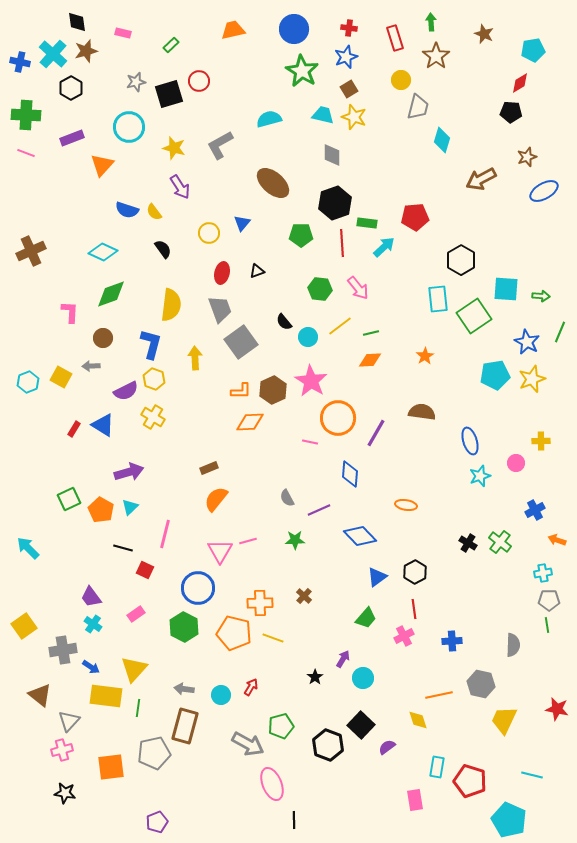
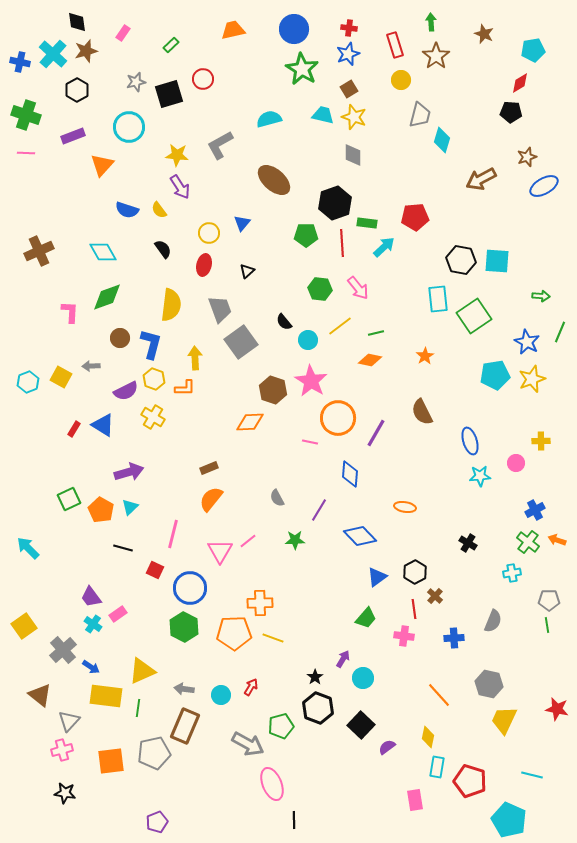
pink rectangle at (123, 33): rotated 70 degrees counterclockwise
red rectangle at (395, 38): moved 7 px down
blue star at (346, 57): moved 2 px right, 3 px up
green star at (302, 71): moved 2 px up
red circle at (199, 81): moved 4 px right, 2 px up
black hexagon at (71, 88): moved 6 px right, 2 px down
gray trapezoid at (418, 107): moved 2 px right, 8 px down
green cross at (26, 115): rotated 16 degrees clockwise
purple rectangle at (72, 138): moved 1 px right, 2 px up
yellow star at (174, 148): moved 3 px right, 7 px down; rotated 10 degrees counterclockwise
pink line at (26, 153): rotated 18 degrees counterclockwise
gray diamond at (332, 155): moved 21 px right
brown ellipse at (273, 183): moved 1 px right, 3 px up
blue ellipse at (544, 191): moved 5 px up
yellow semicircle at (154, 212): moved 5 px right, 2 px up
green pentagon at (301, 235): moved 5 px right
brown cross at (31, 251): moved 8 px right
cyan diamond at (103, 252): rotated 36 degrees clockwise
black hexagon at (461, 260): rotated 20 degrees counterclockwise
black triangle at (257, 271): moved 10 px left; rotated 21 degrees counterclockwise
red ellipse at (222, 273): moved 18 px left, 8 px up
cyan square at (506, 289): moved 9 px left, 28 px up
green diamond at (111, 294): moved 4 px left, 3 px down
green line at (371, 333): moved 5 px right
cyan circle at (308, 337): moved 3 px down
brown circle at (103, 338): moved 17 px right
orange diamond at (370, 360): rotated 15 degrees clockwise
brown hexagon at (273, 390): rotated 16 degrees counterclockwise
orange L-shape at (241, 391): moved 56 px left, 3 px up
brown semicircle at (422, 412): rotated 124 degrees counterclockwise
cyan star at (480, 476): rotated 15 degrees clockwise
gray semicircle at (287, 498): moved 10 px left
orange semicircle at (216, 499): moved 5 px left
orange ellipse at (406, 505): moved 1 px left, 2 px down
purple line at (319, 510): rotated 35 degrees counterclockwise
pink line at (165, 534): moved 8 px right
pink line at (248, 541): rotated 24 degrees counterclockwise
green cross at (500, 542): moved 28 px right
red square at (145, 570): moved 10 px right
cyan cross at (543, 573): moved 31 px left
blue circle at (198, 588): moved 8 px left
brown cross at (304, 596): moved 131 px right
pink rectangle at (136, 614): moved 18 px left
orange pentagon at (234, 633): rotated 16 degrees counterclockwise
pink cross at (404, 636): rotated 36 degrees clockwise
blue cross at (452, 641): moved 2 px right, 3 px up
gray semicircle at (513, 645): moved 20 px left, 24 px up; rotated 20 degrees clockwise
gray cross at (63, 650): rotated 32 degrees counterclockwise
yellow triangle at (134, 669): moved 8 px right, 2 px down; rotated 24 degrees clockwise
gray hexagon at (481, 684): moved 8 px right
orange line at (439, 695): rotated 60 degrees clockwise
yellow diamond at (418, 720): moved 10 px right, 17 px down; rotated 30 degrees clockwise
brown rectangle at (185, 726): rotated 8 degrees clockwise
black hexagon at (328, 745): moved 10 px left, 37 px up
orange square at (111, 767): moved 6 px up
